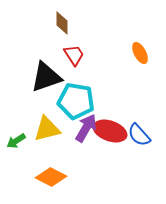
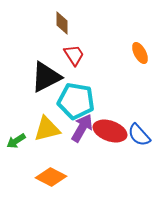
black triangle: rotated 8 degrees counterclockwise
purple arrow: moved 4 px left
